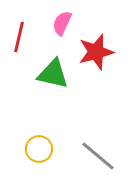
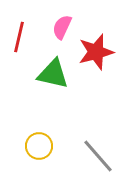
pink semicircle: moved 4 px down
yellow circle: moved 3 px up
gray line: rotated 9 degrees clockwise
